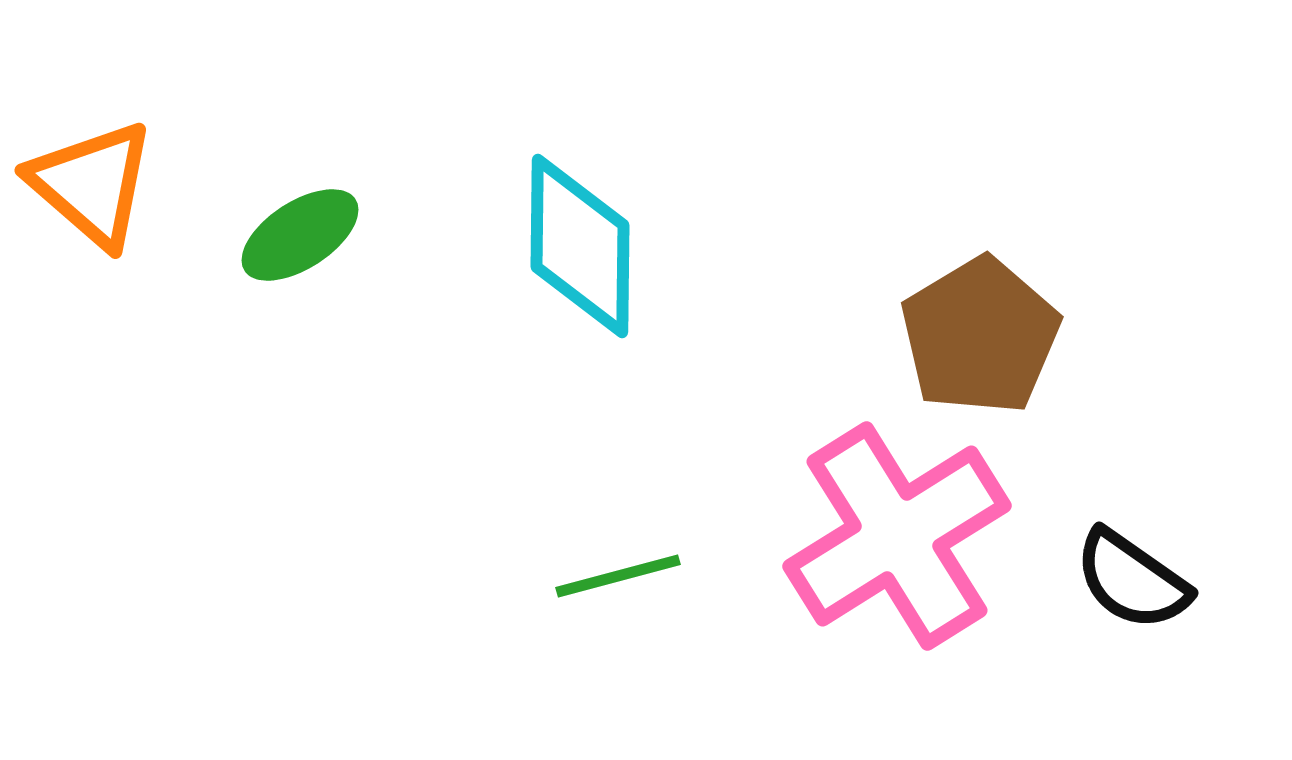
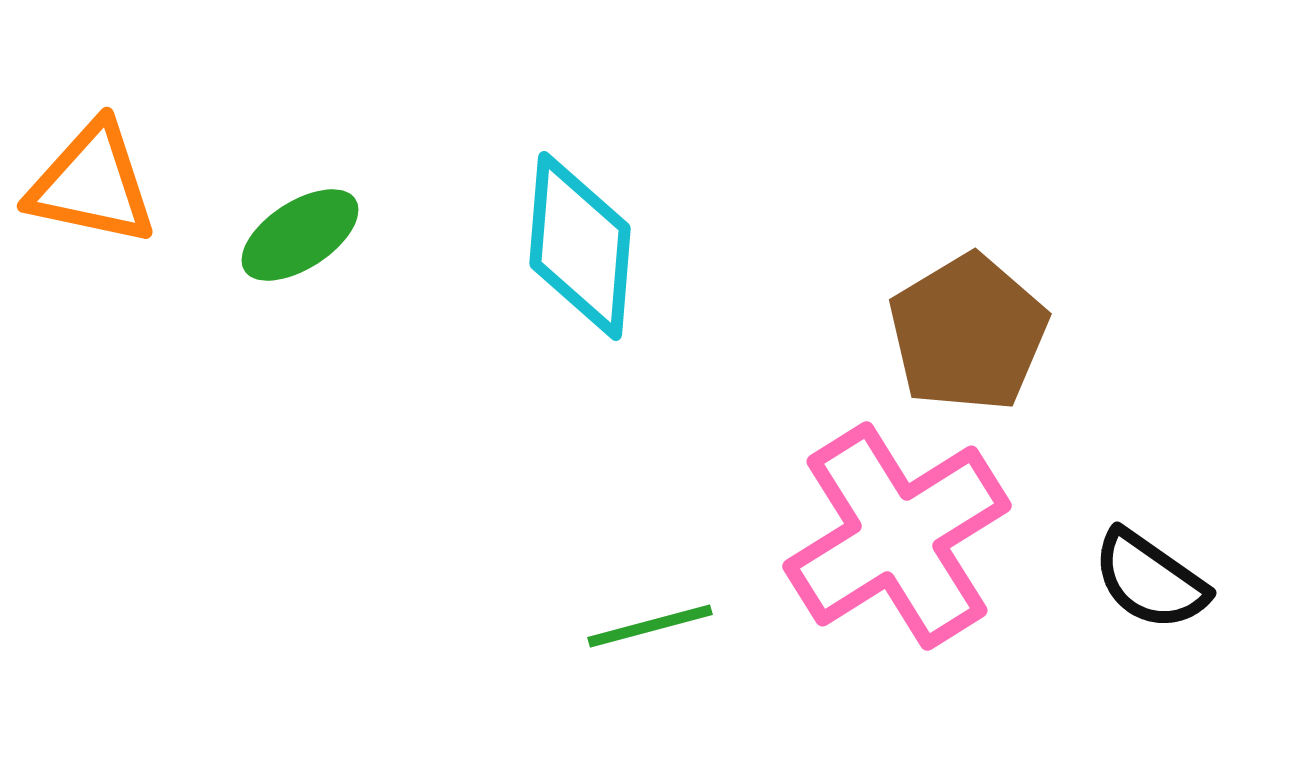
orange triangle: rotated 29 degrees counterclockwise
cyan diamond: rotated 4 degrees clockwise
brown pentagon: moved 12 px left, 3 px up
green line: moved 32 px right, 50 px down
black semicircle: moved 18 px right
